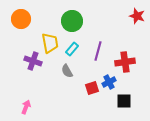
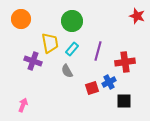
pink arrow: moved 3 px left, 2 px up
